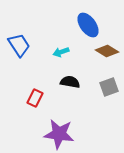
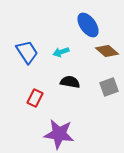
blue trapezoid: moved 8 px right, 7 px down
brown diamond: rotated 10 degrees clockwise
